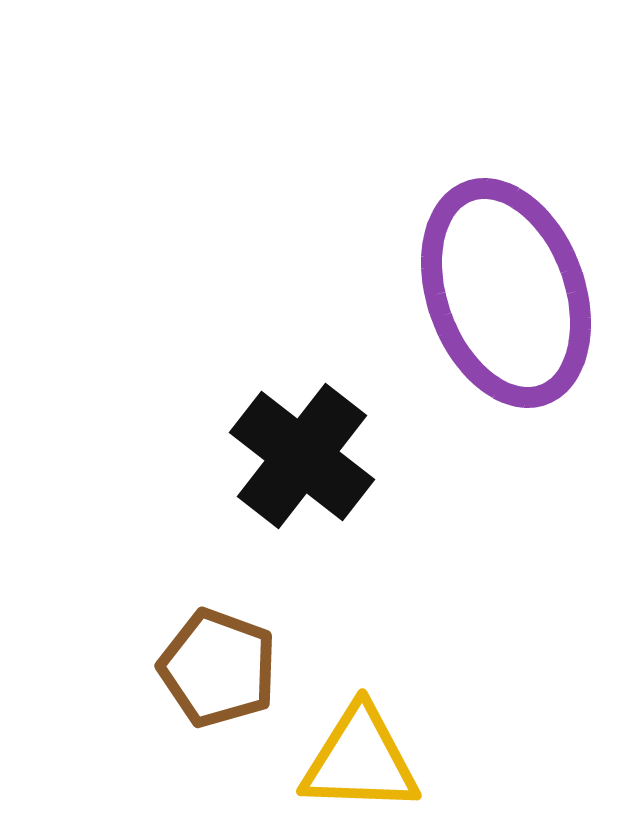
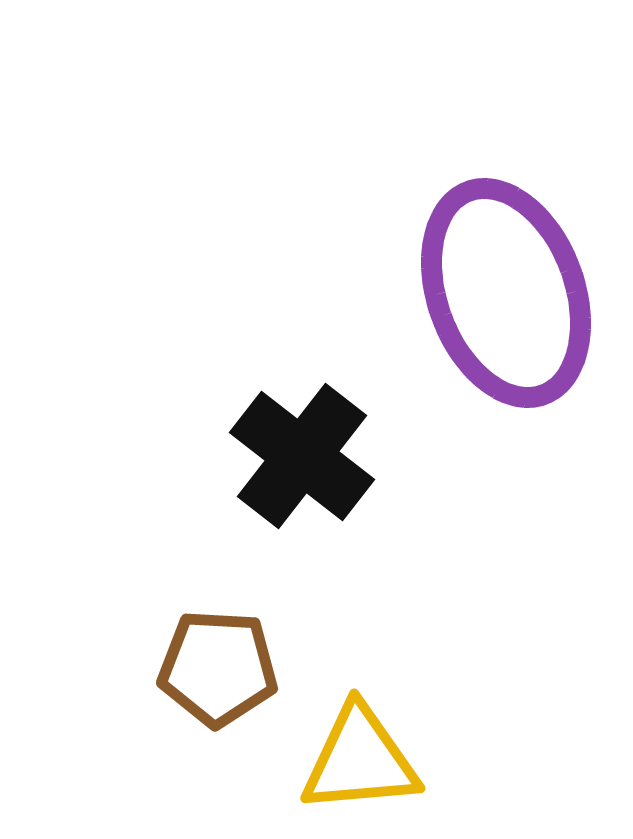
brown pentagon: rotated 17 degrees counterclockwise
yellow triangle: rotated 7 degrees counterclockwise
